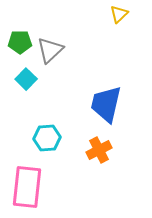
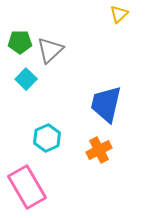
cyan hexagon: rotated 20 degrees counterclockwise
pink rectangle: rotated 36 degrees counterclockwise
